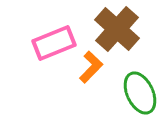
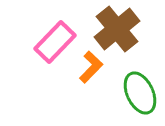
brown cross: rotated 9 degrees clockwise
pink rectangle: moved 1 px right, 1 px up; rotated 24 degrees counterclockwise
